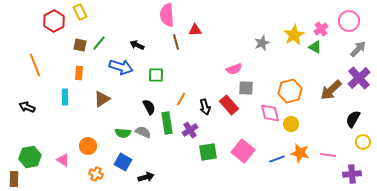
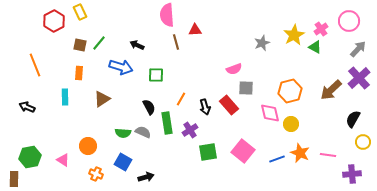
orange star at (300, 153): rotated 12 degrees clockwise
